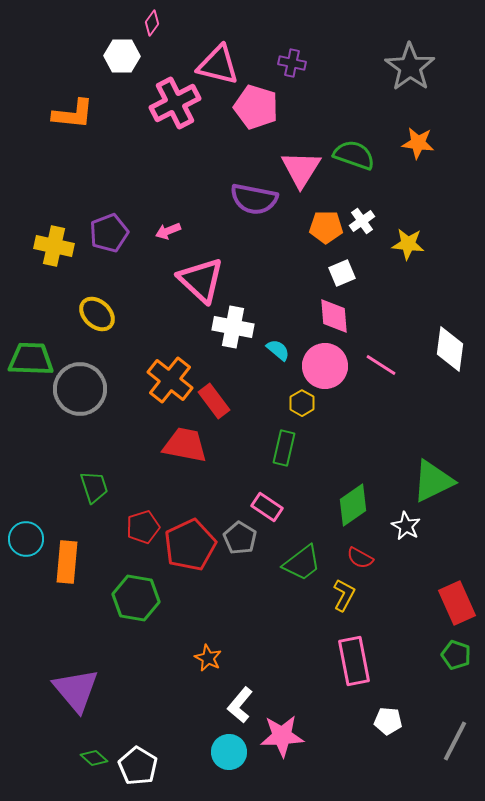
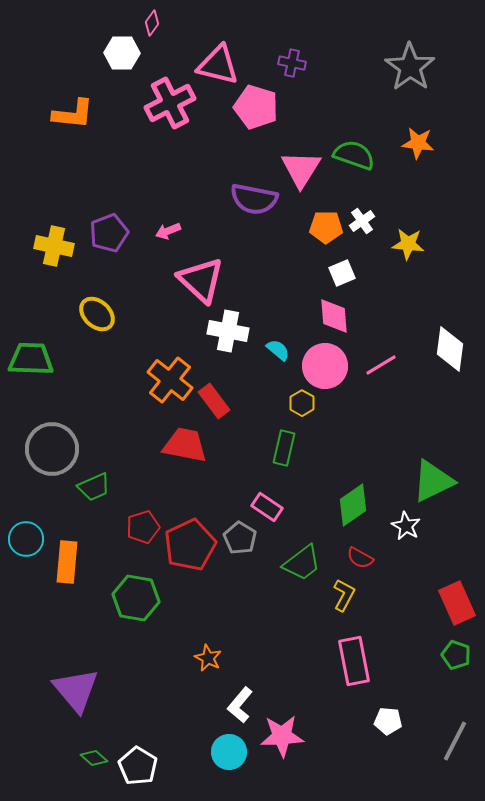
white hexagon at (122, 56): moved 3 px up
pink cross at (175, 103): moved 5 px left
white cross at (233, 327): moved 5 px left, 4 px down
pink line at (381, 365): rotated 64 degrees counterclockwise
gray circle at (80, 389): moved 28 px left, 60 px down
green trapezoid at (94, 487): rotated 84 degrees clockwise
